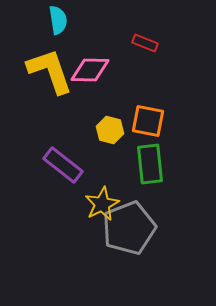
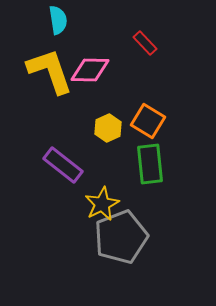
red rectangle: rotated 25 degrees clockwise
orange square: rotated 20 degrees clockwise
yellow hexagon: moved 2 px left, 2 px up; rotated 20 degrees clockwise
gray pentagon: moved 8 px left, 9 px down
